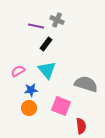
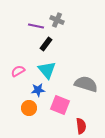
blue star: moved 7 px right
pink square: moved 1 px left, 1 px up
